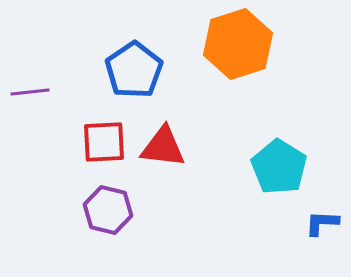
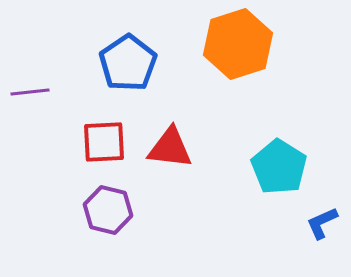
blue pentagon: moved 6 px left, 7 px up
red triangle: moved 7 px right, 1 px down
blue L-shape: rotated 27 degrees counterclockwise
